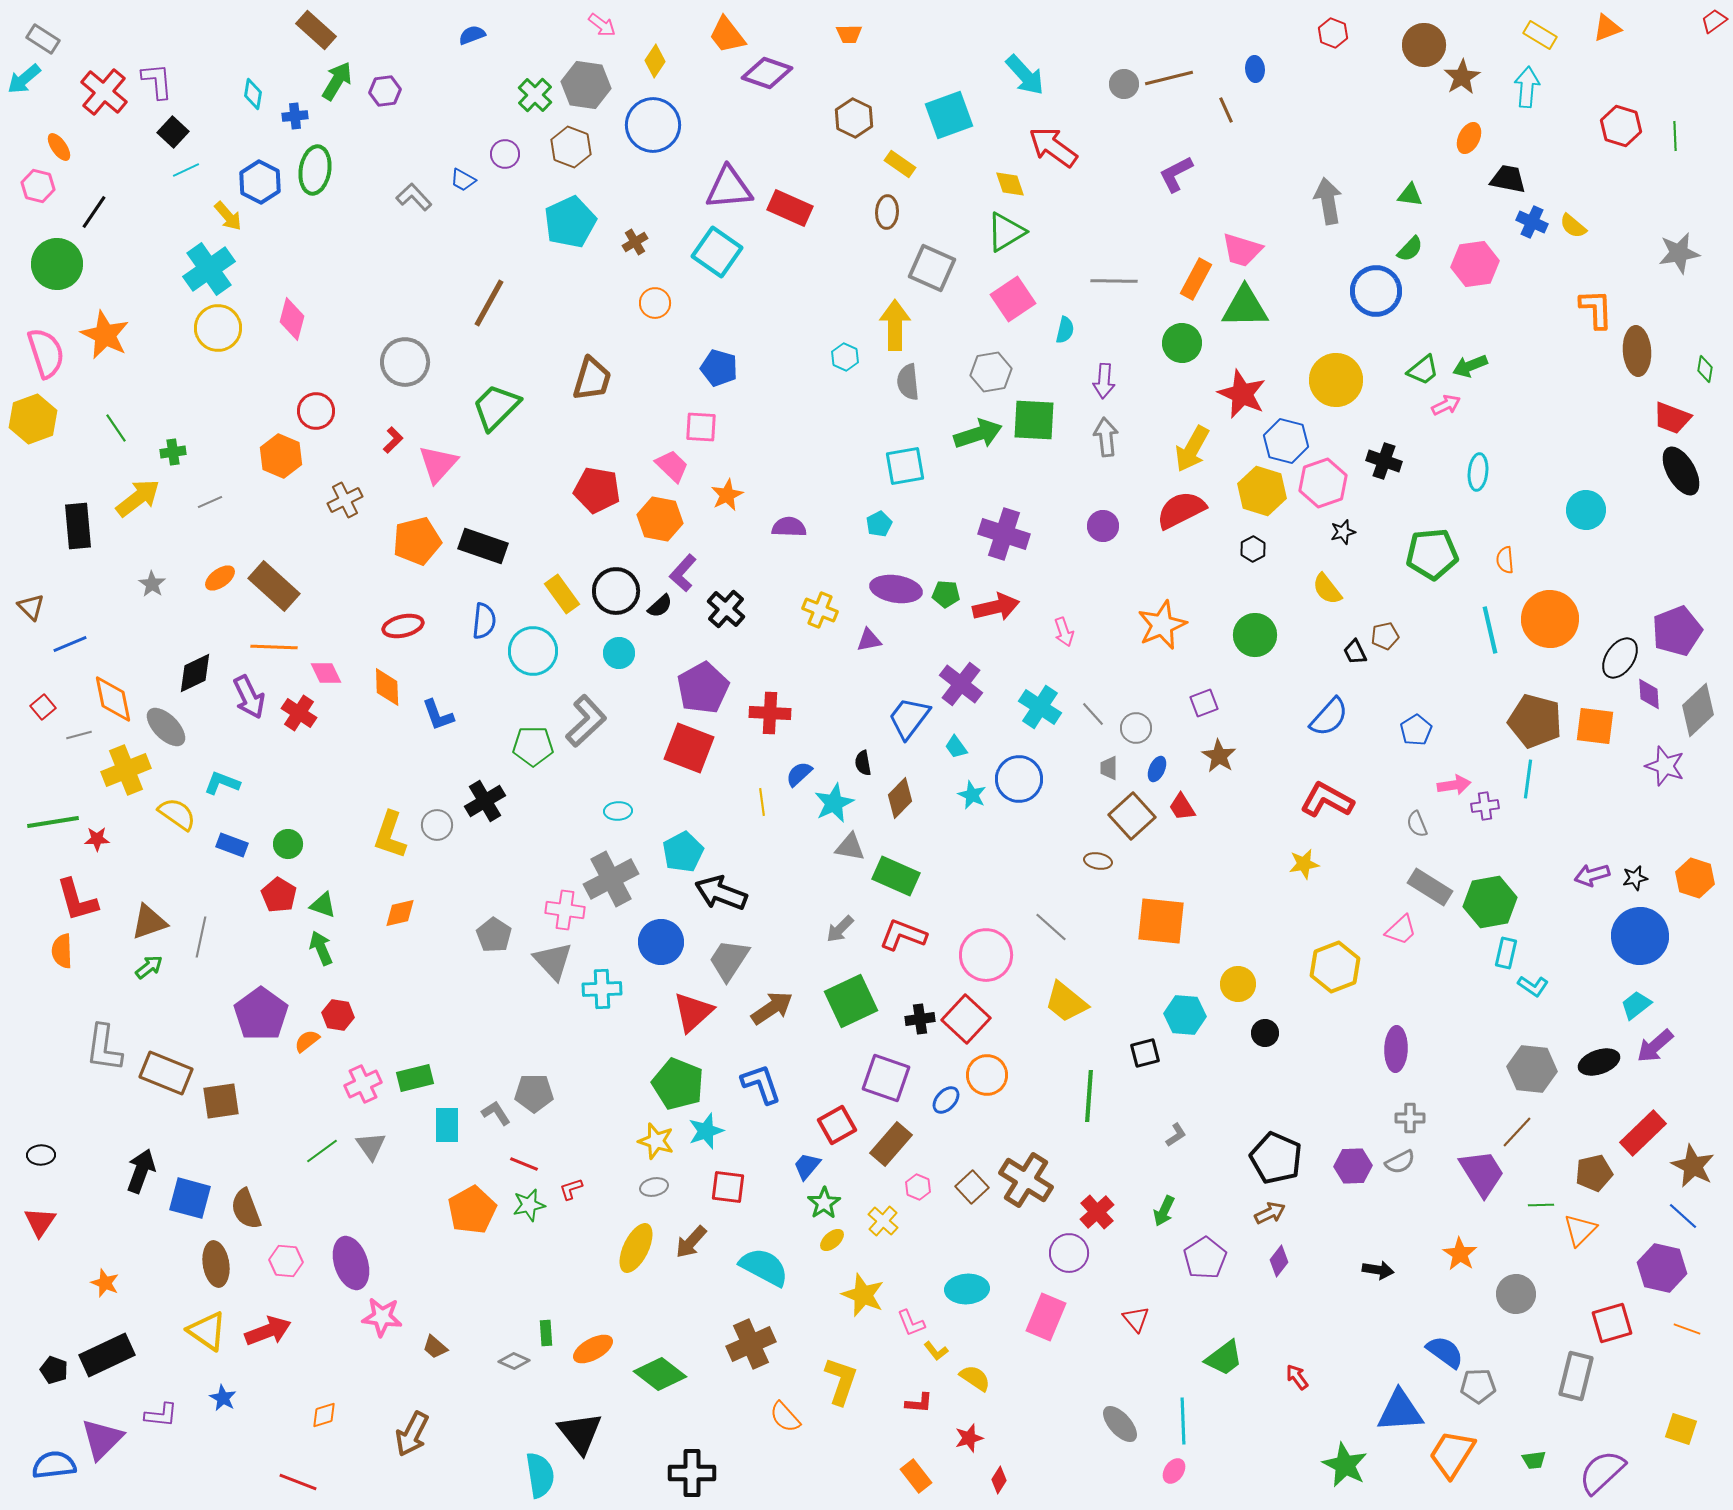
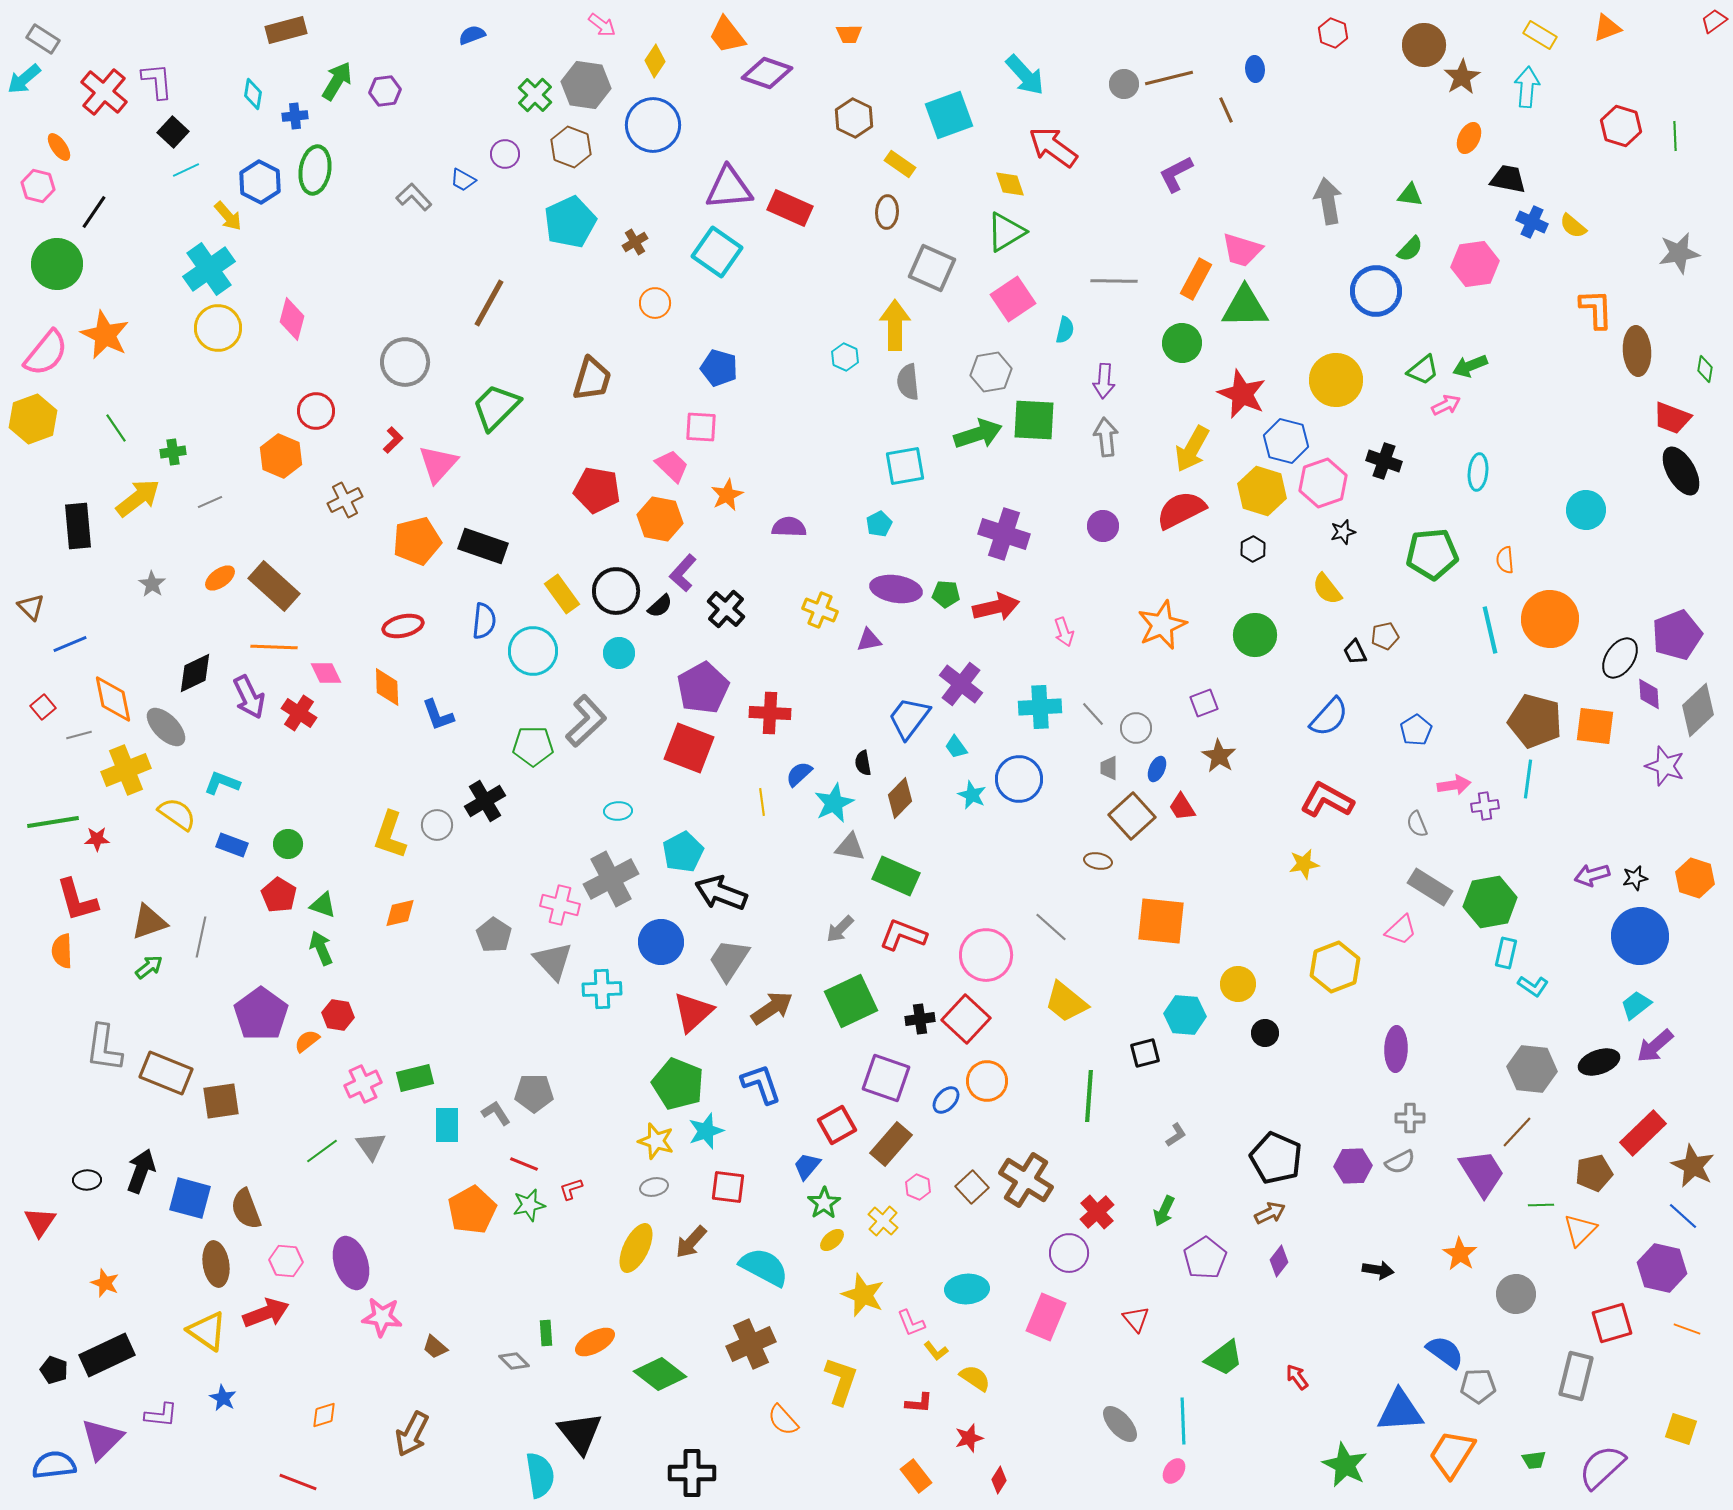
brown rectangle at (316, 30): moved 30 px left; rotated 57 degrees counterclockwise
pink semicircle at (46, 353): rotated 57 degrees clockwise
purple pentagon at (1677, 631): moved 4 px down
cyan cross at (1040, 707): rotated 36 degrees counterclockwise
pink cross at (565, 910): moved 5 px left, 5 px up; rotated 6 degrees clockwise
orange circle at (987, 1075): moved 6 px down
black ellipse at (41, 1155): moved 46 px right, 25 px down
red arrow at (268, 1331): moved 2 px left, 18 px up
orange ellipse at (593, 1349): moved 2 px right, 7 px up
gray diamond at (514, 1361): rotated 20 degrees clockwise
orange semicircle at (785, 1417): moved 2 px left, 3 px down
purple semicircle at (1602, 1472): moved 5 px up
